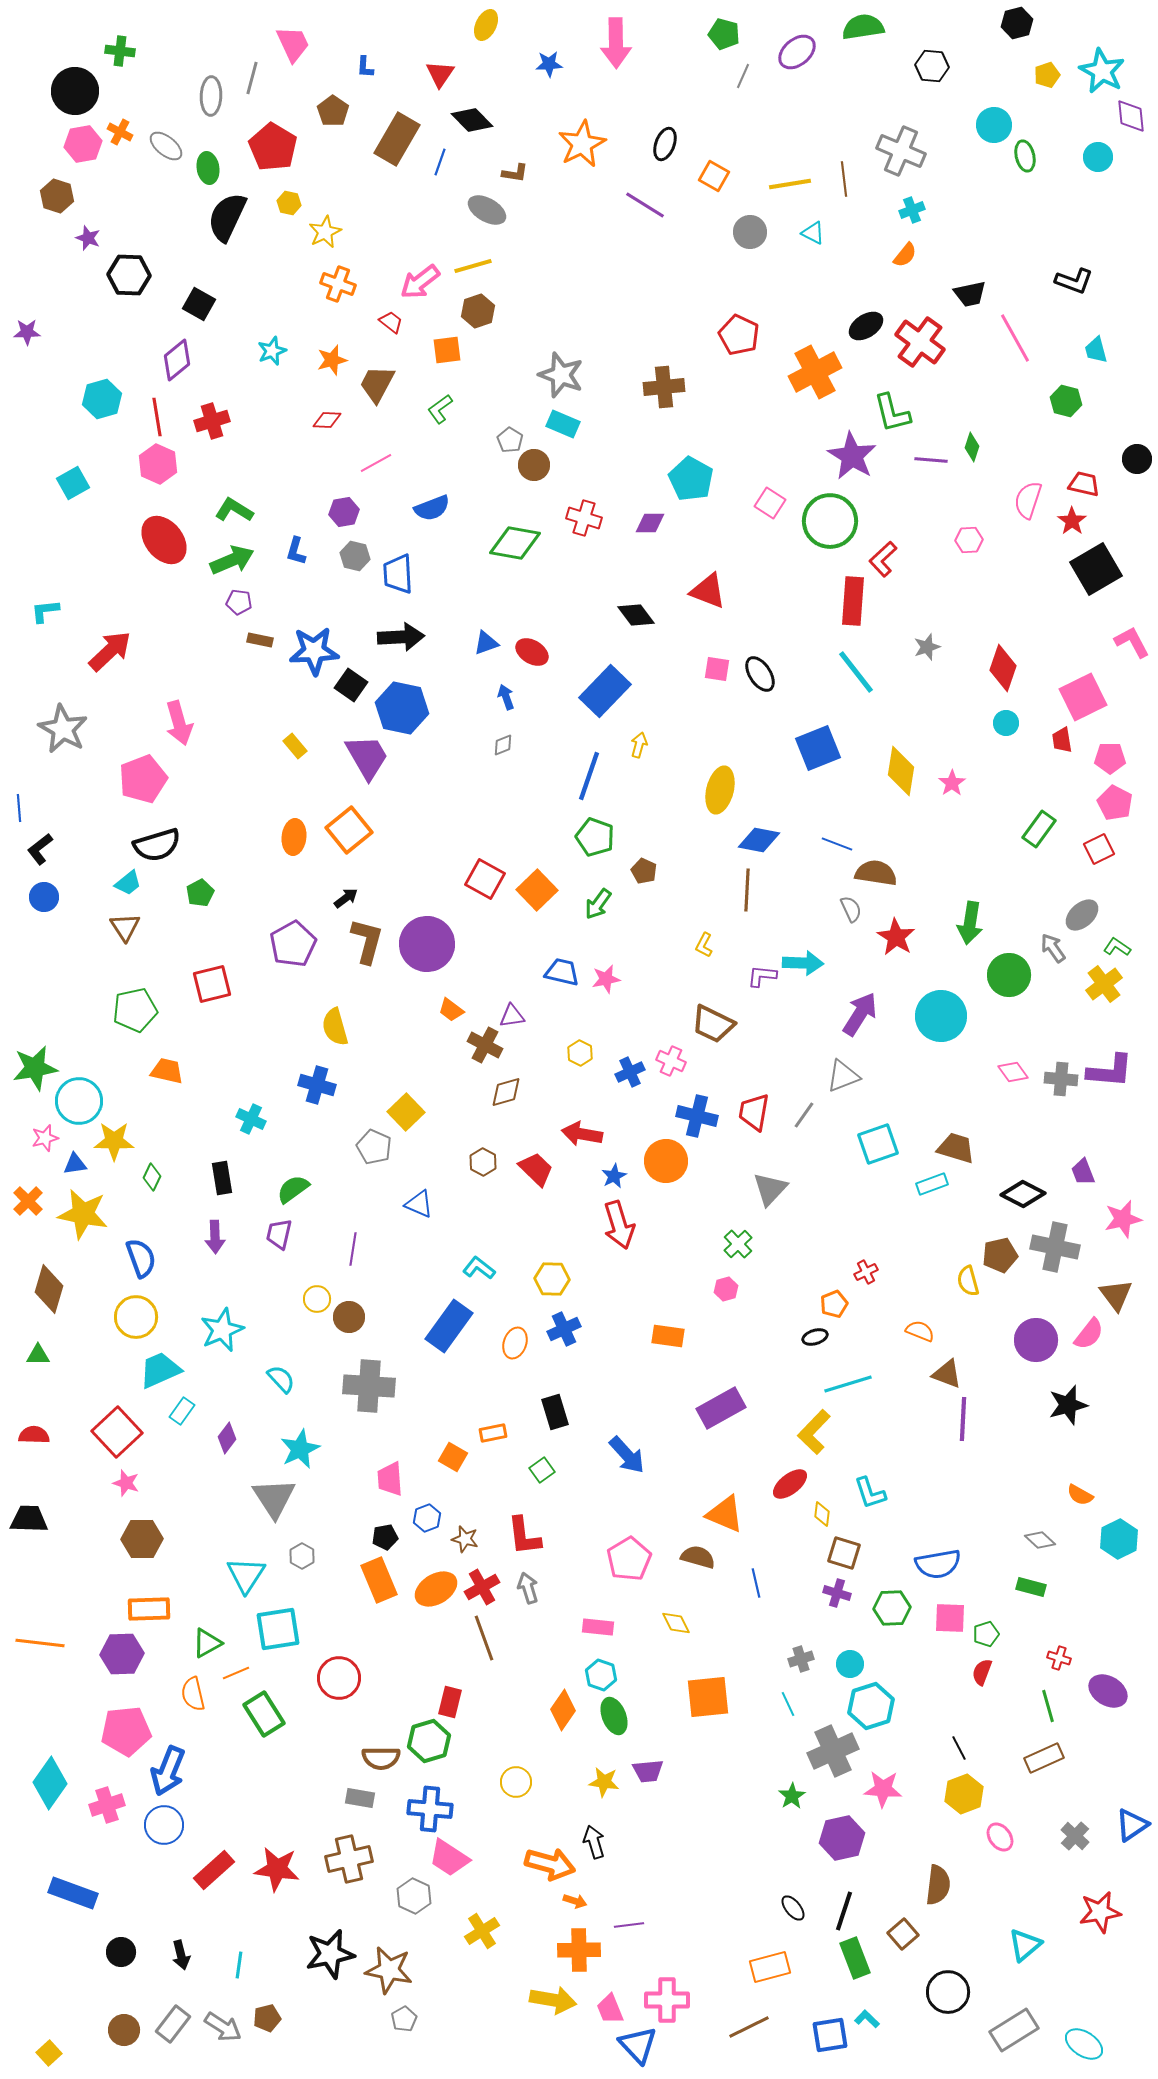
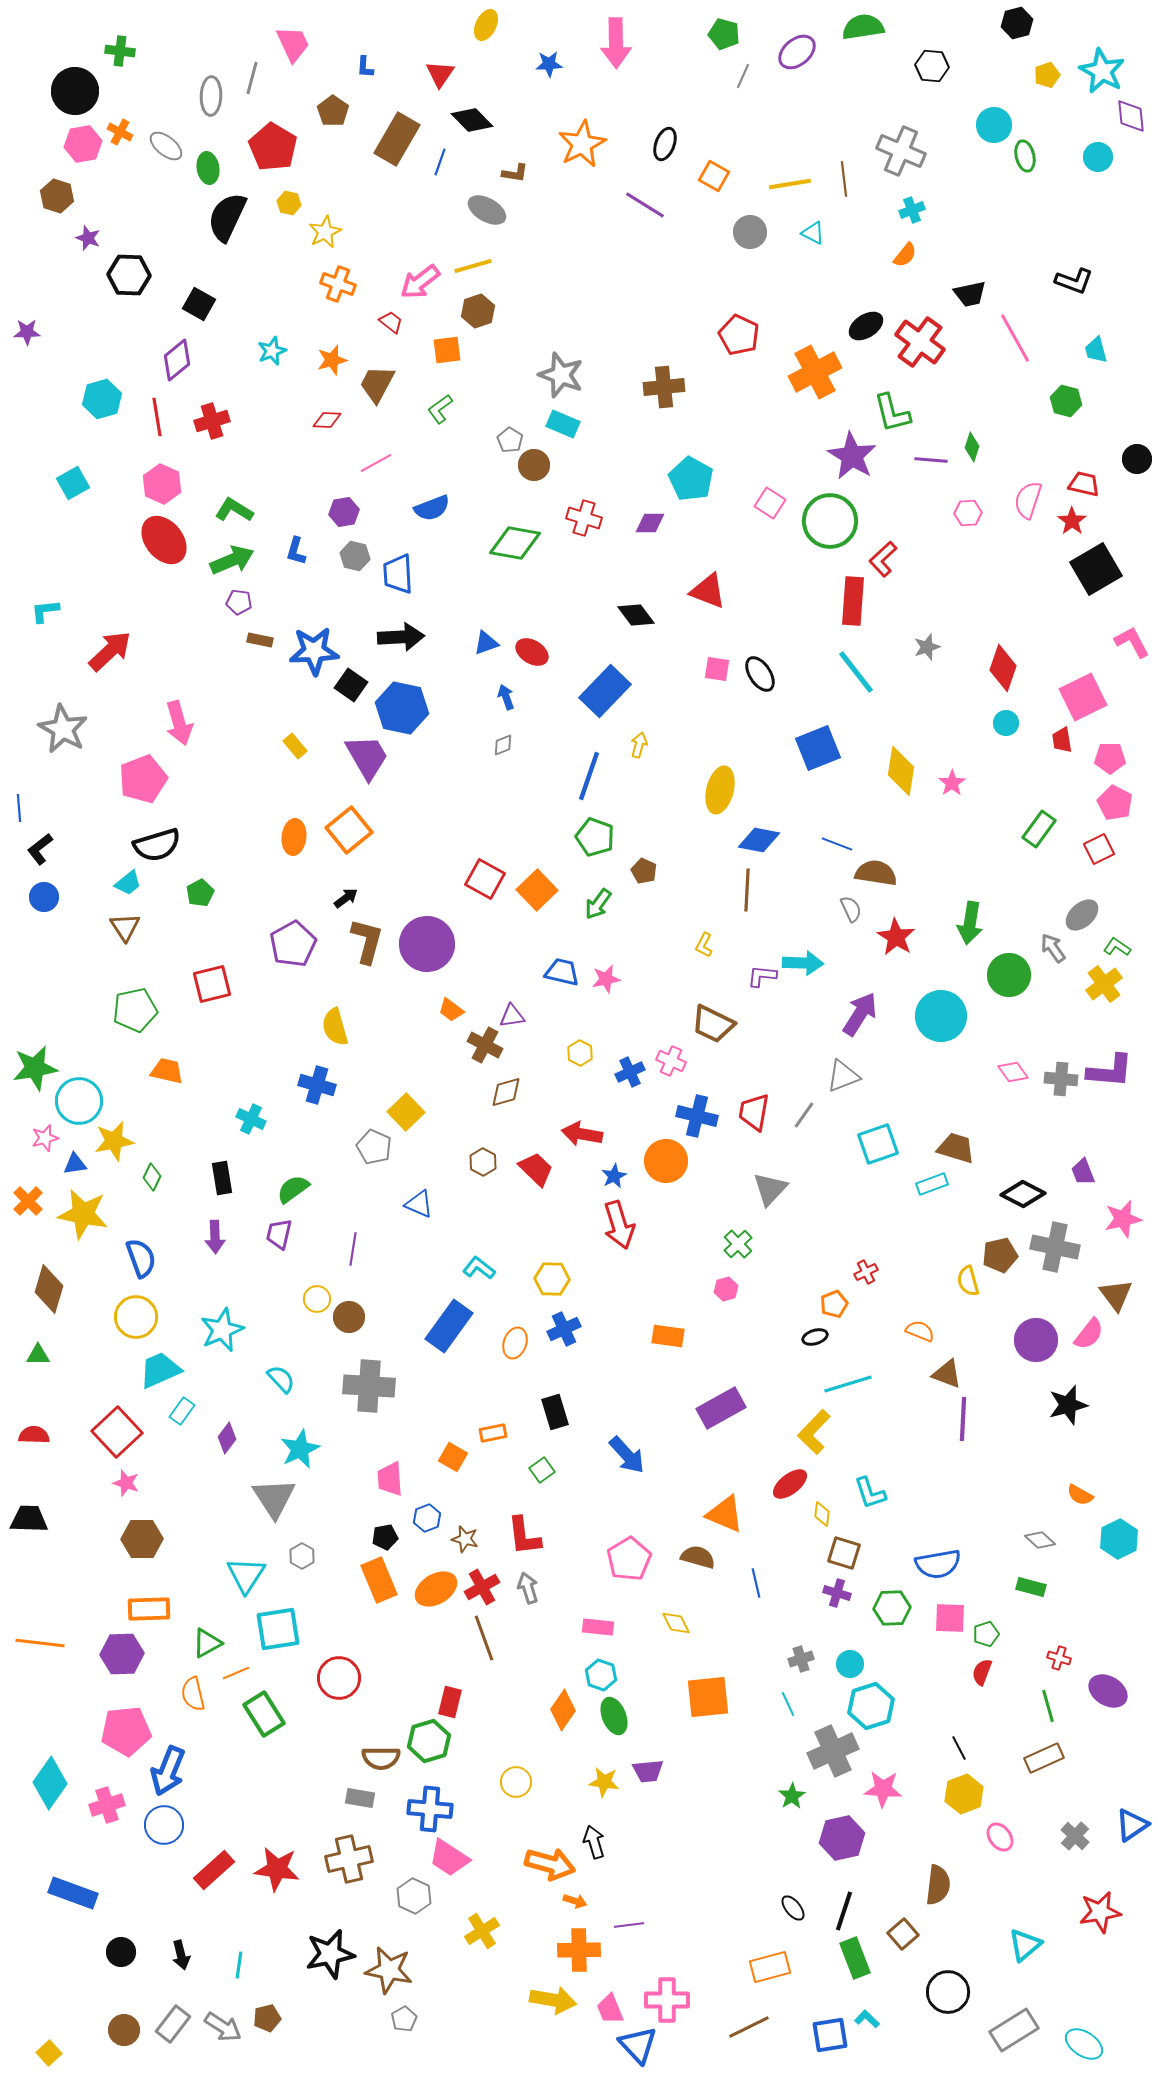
pink hexagon at (158, 464): moved 4 px right, 20 px down
pink hexagon at (969, 540): moved 1 px left, 27 px up
yellow star at (114, 1141): rotated 12 degrees counterclockwise
